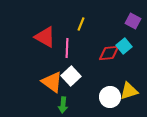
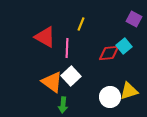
purple square: moved 1 px right, 2 px up
